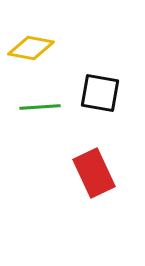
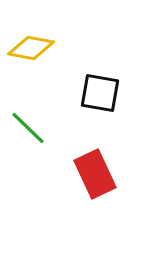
green line: moved 12 px left, 21 px down; rotated 48 degrees clockwise
red rectangle: moved 1 px right, 1 px down
